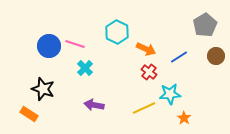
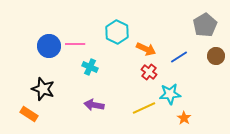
pink line: rotated 18 degrees counterclockwise
cyan cross: moved 5 px right, 1 px up; rotated 21 degrees counterclockwise
